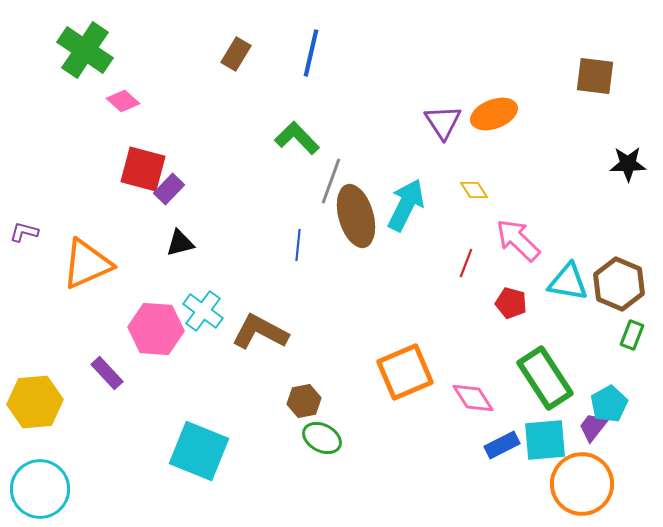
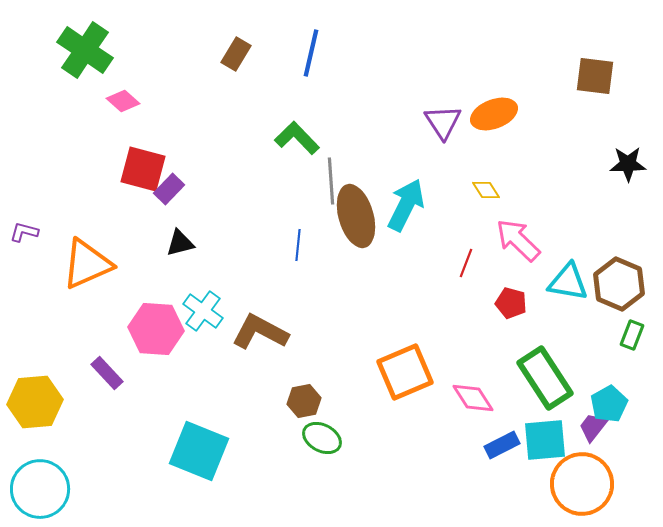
gray line at (331, 181): rotated 24 degrees counterclockwise
yellow diamond at (474, 190): moved 12 px right
